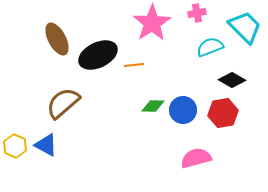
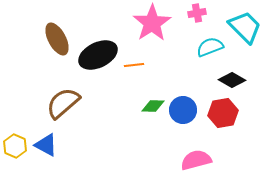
pink semicircle: moved 2 px down
